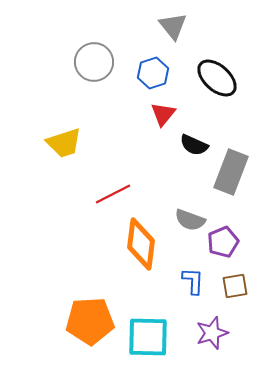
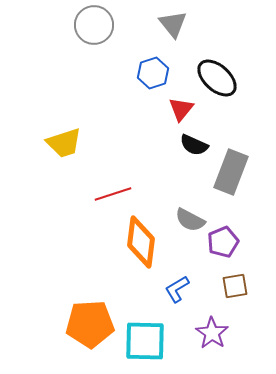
gray triangle: moved 2 px up
gray circle: moved 37 px up
red triangle: moved 18 px right, 5 px up
red line: rotated 9 degrees clockwise
gray semicircle: rotated 8 degrees clockwise
orange diamond: moved 2 px up
blue L-shape: moved 16 px left, 8 px down; rotated 124 degrees counterclockwise
orange pentagon: moved 3 px down
purple star: rotated 20 degrees counterclockwise
cyan square: moved 3 px left, 4 px down
